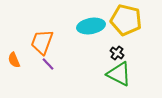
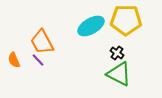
yellow pentagon: rotated 12 degrees counterclockwise
cyan ellipse: rotated 20 degrees counterclockwise
orange trapezoid: rotated 48 degrees counterclockwise
purple line: moved 10 px left, 4 px up
